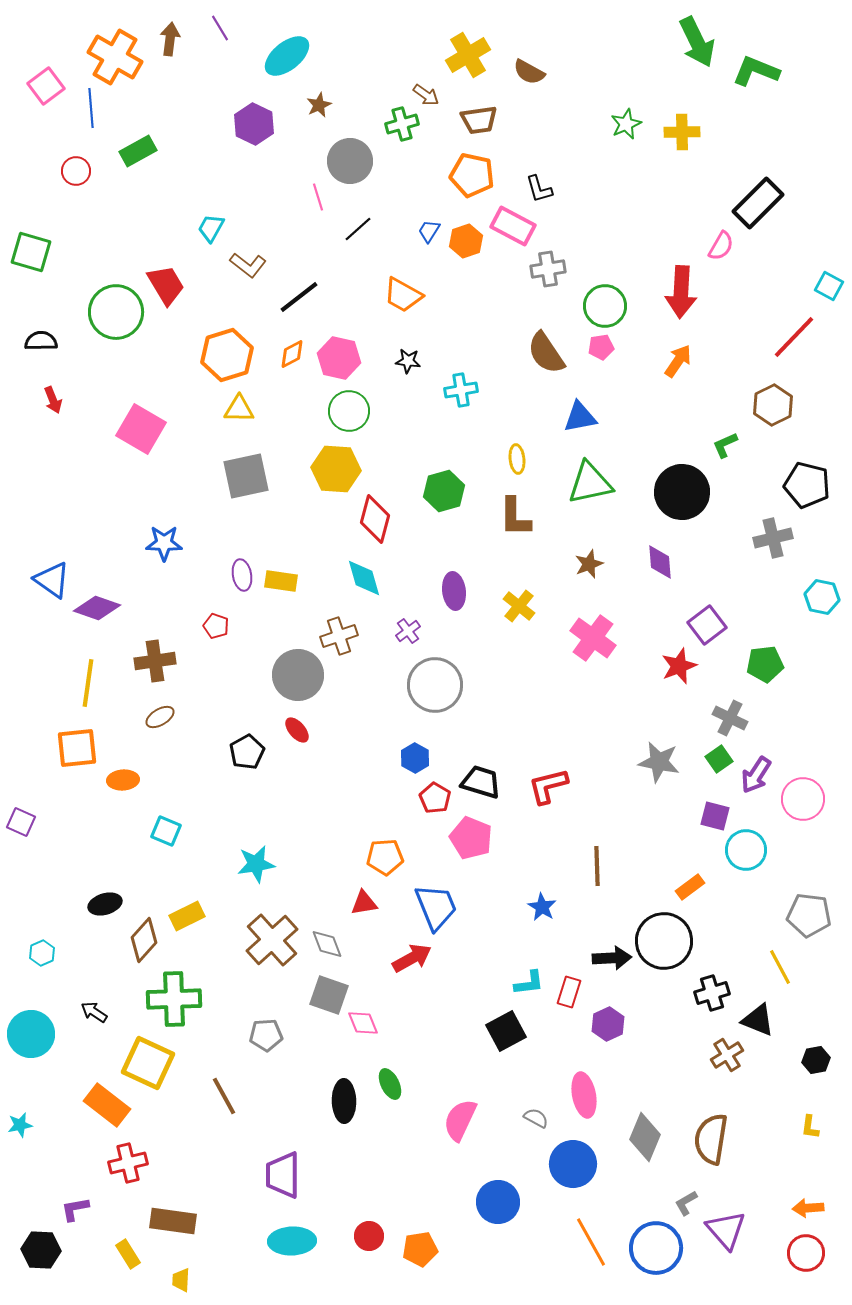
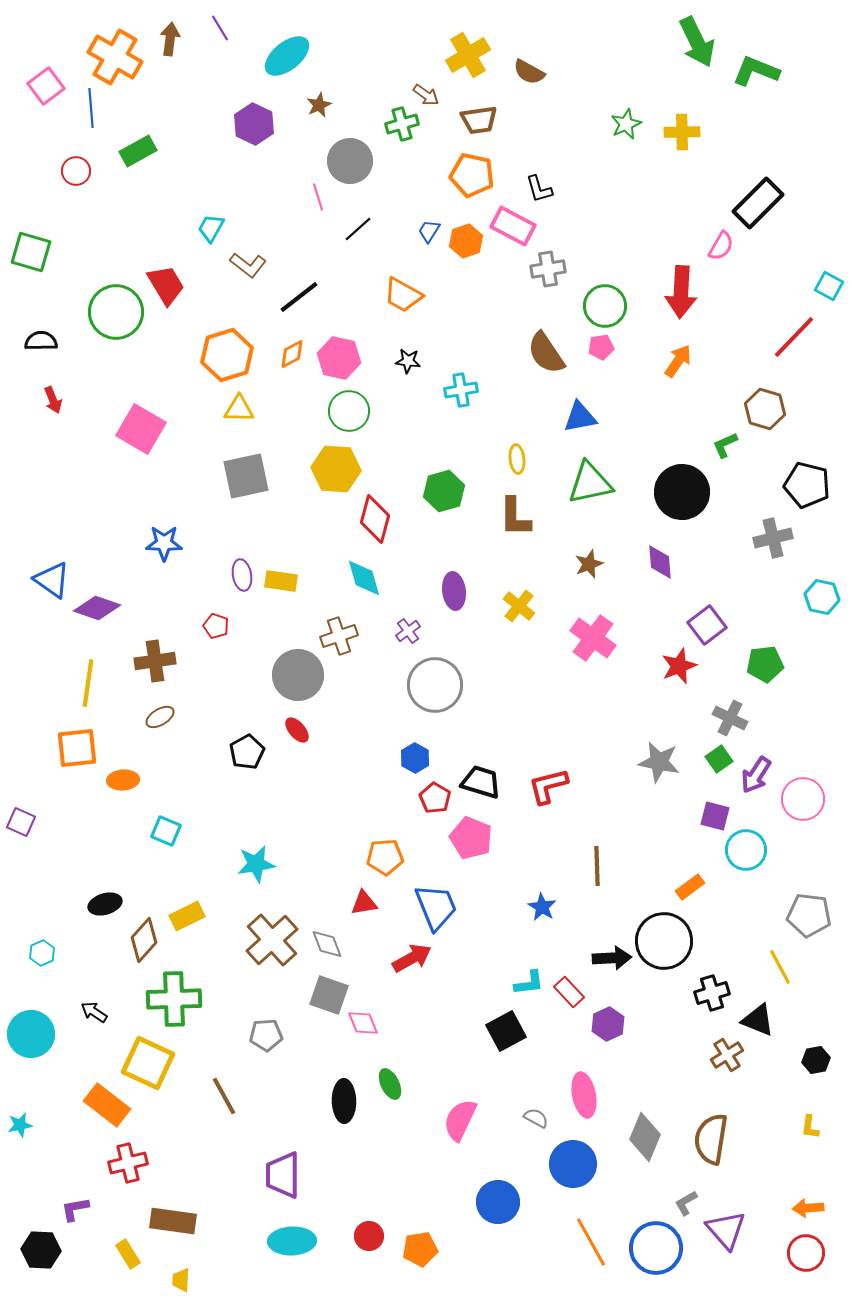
brown hexagon at (773, 405): moved 8 px left, 4 px down; rotated 18 degrees counterclockwise
red rectangle at (569, 992): rotated 60 degrees counterclockwise
